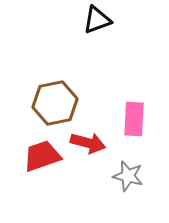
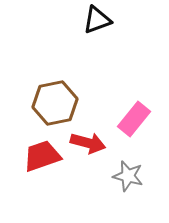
pink rectangle: rotated 36 degrees clockwise
